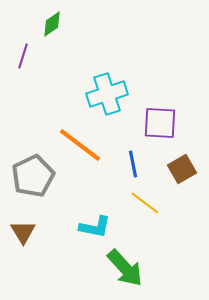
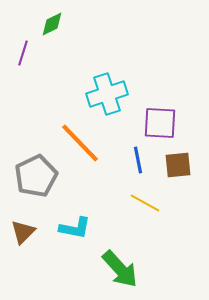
green diamond: rotated 8 degrees clockwise
purple line: moved 3 px up
orange line: moved 2 px up; rotated 9 degrees clockwise
blue line: moved 5 px right, 4 px up
brown square: moved 4 px left, 4 px up; rotated 24 degrees clockwise
gray pentagon: moved 3 px right
yellow line: rotated 8 degrees counterclockwise
cyan L-shape: moved 20 px left, 1 px down
brown triangle: rotated 16 degrees clockwise
green arrow: moved 5 px left, 1 px down
